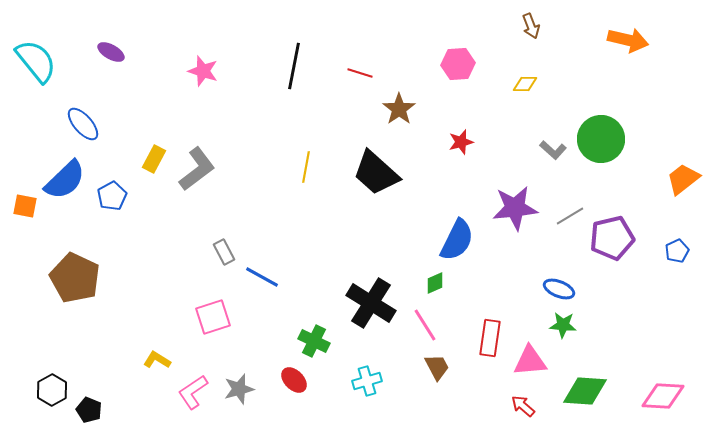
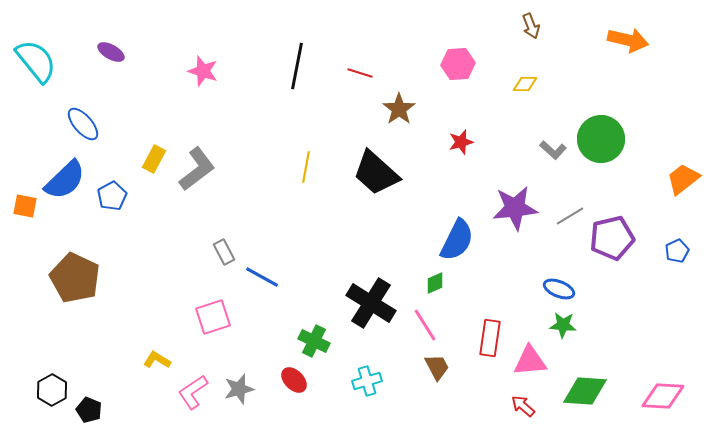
black line at (294, 66): moved 3 px right
